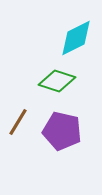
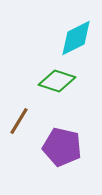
brown line: moved 1 px right, 1 px up
purple pentagon: moved 16 px down
